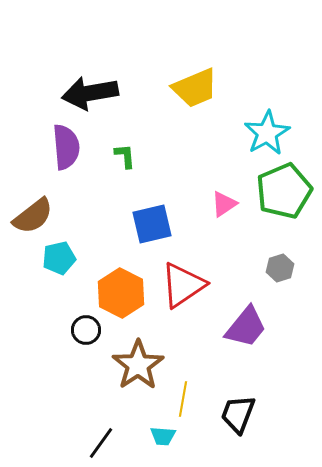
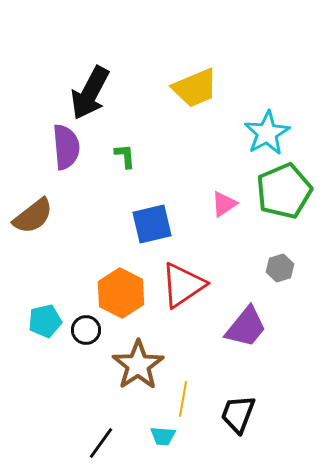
black arrow: rotated 52 degrees counterclockwise
cyan pentagon: moved 14 px left, 63 px down
